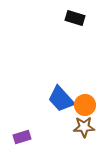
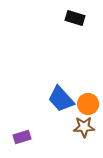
orange circle: moved 3 px right, 1 px up
